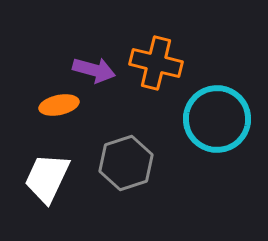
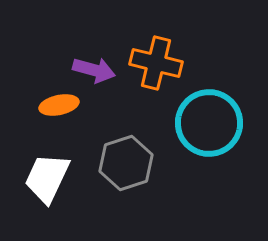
cyan circle: moved 8 px left, 4 px down
